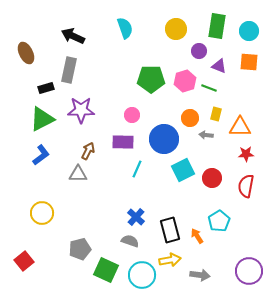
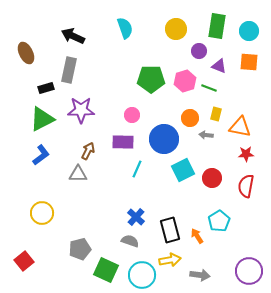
orange triangle at (240, 127): rotated 10 degrees clockwise
